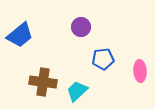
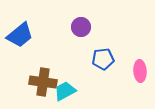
cyan trapezoid: moved 12 px left; rotated 15 degrees clockwise
